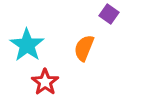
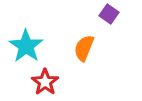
cyan star: moved 1 px left, 1 px down
